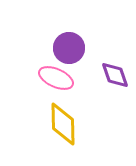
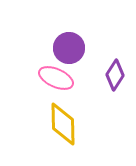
purple diamond: rotated 52 degrees clockwise
